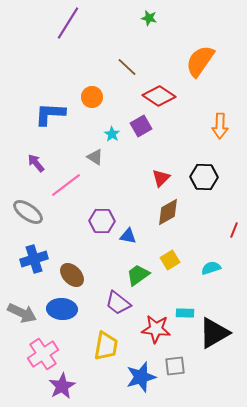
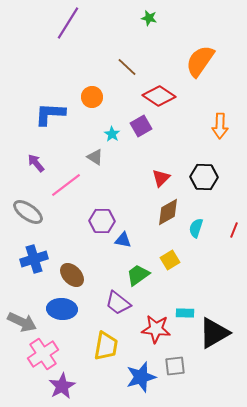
blue triangle: moved 5 px left, 4 px down
cyan semicircle: moved 15 px left, 40 px up; rotated 54 degrees counterclockwise
gray arrow: moved 9 px down
